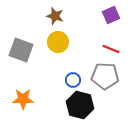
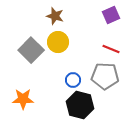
gray square: moved 10 px right; rotated 25 degrees clockwise
